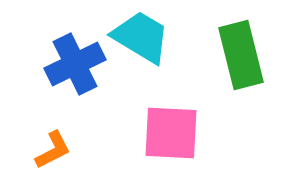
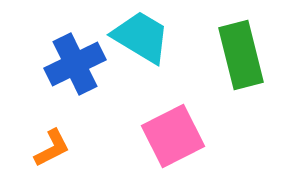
pink square: moved 2 px right, 3 px down; rotated 30 degrees counterclockwise
orange L-shape: moved 1 px left, 2 px up
